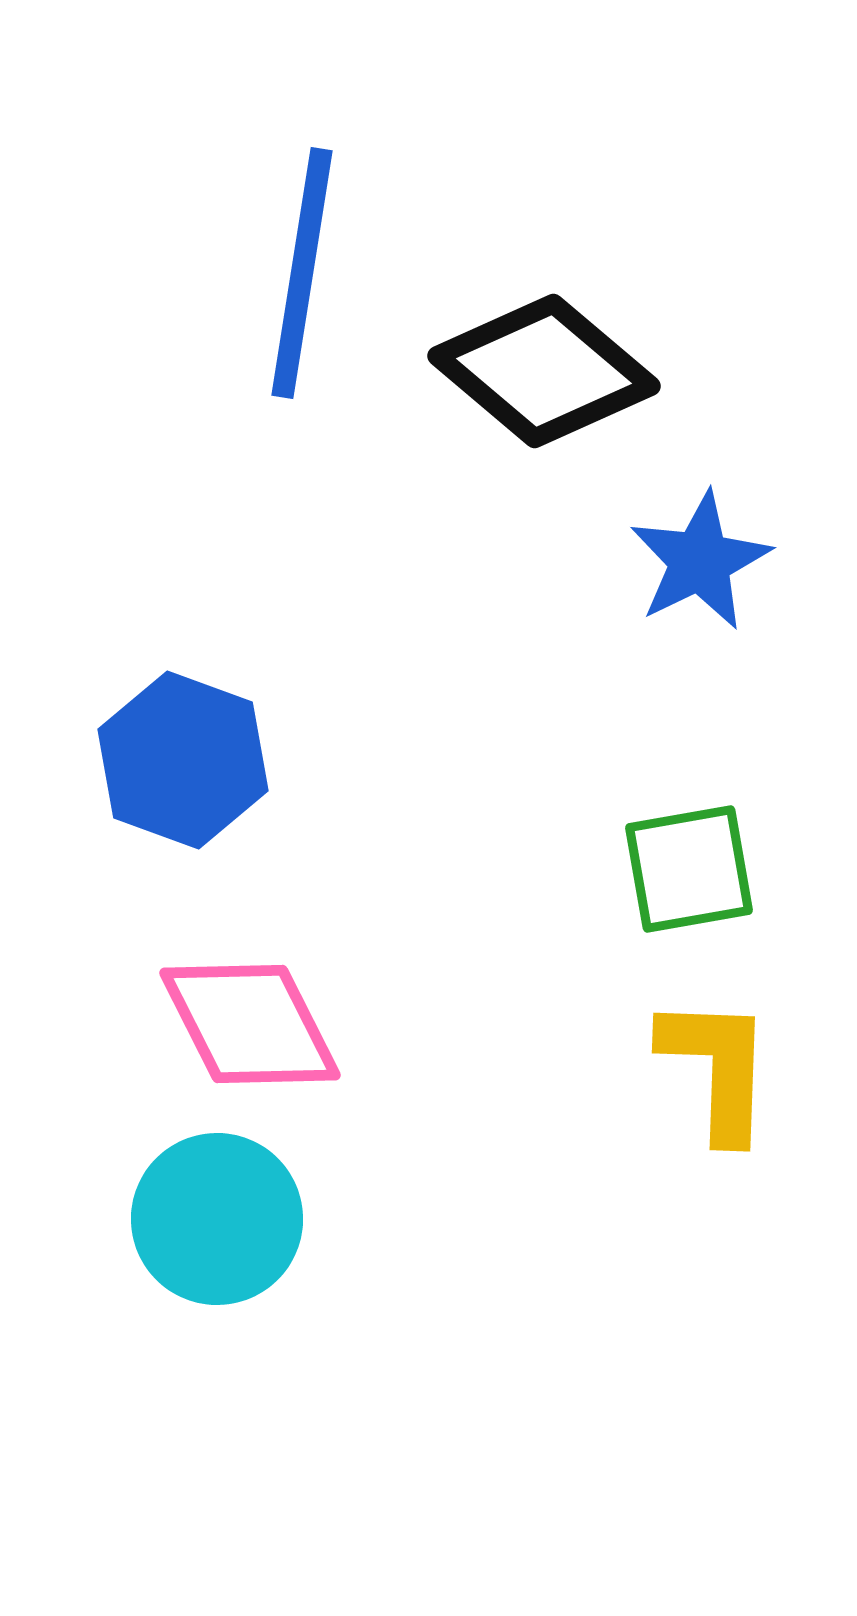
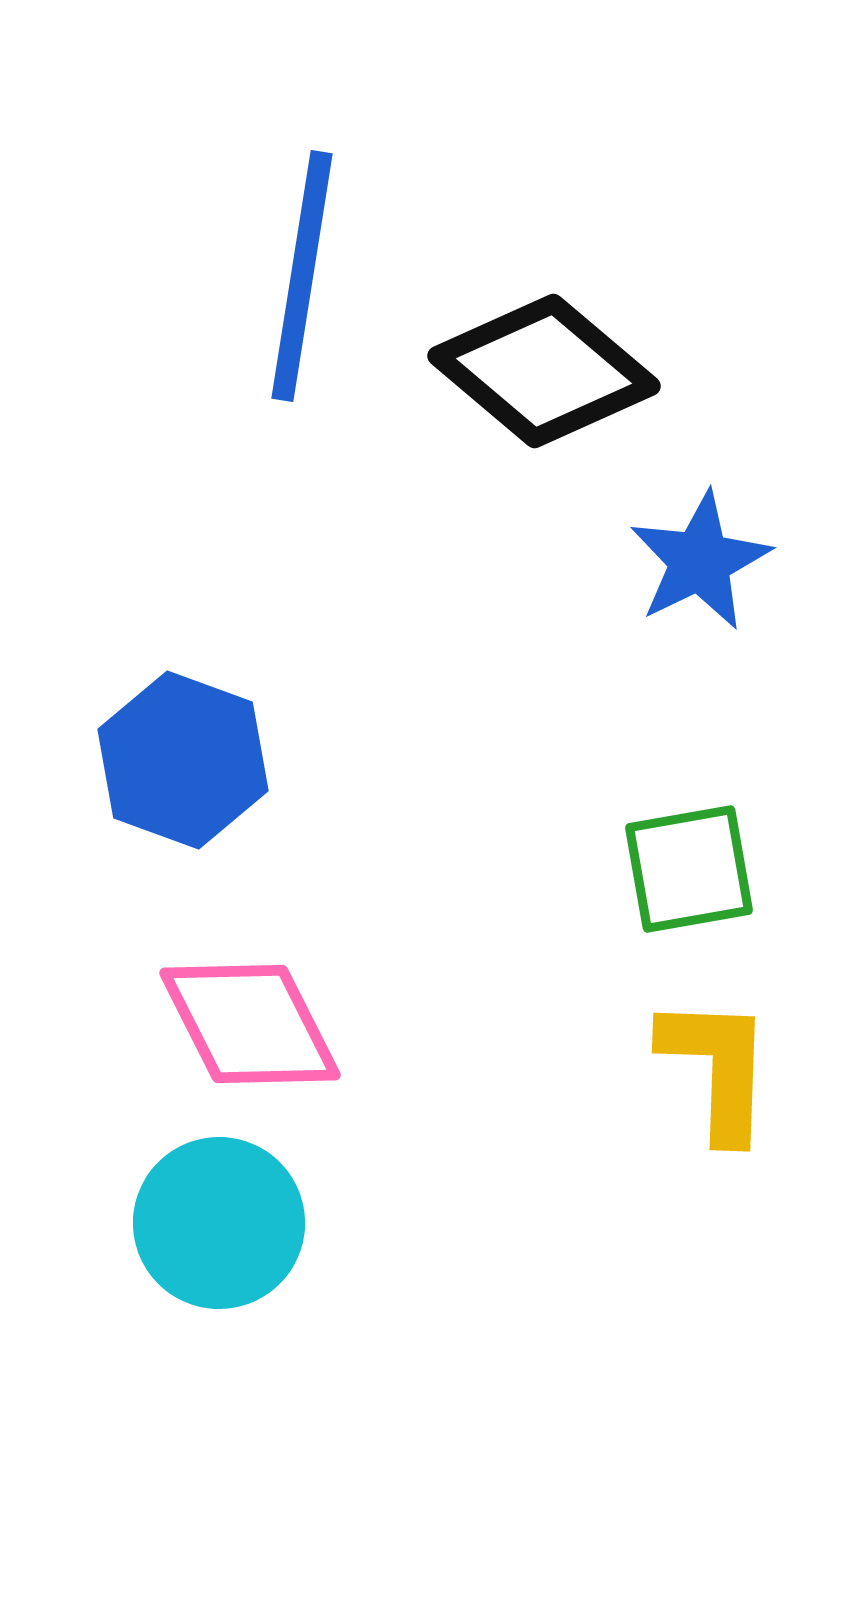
blue line: moved 3 px down
cyan circle: moved 2 px right, 4 px down
